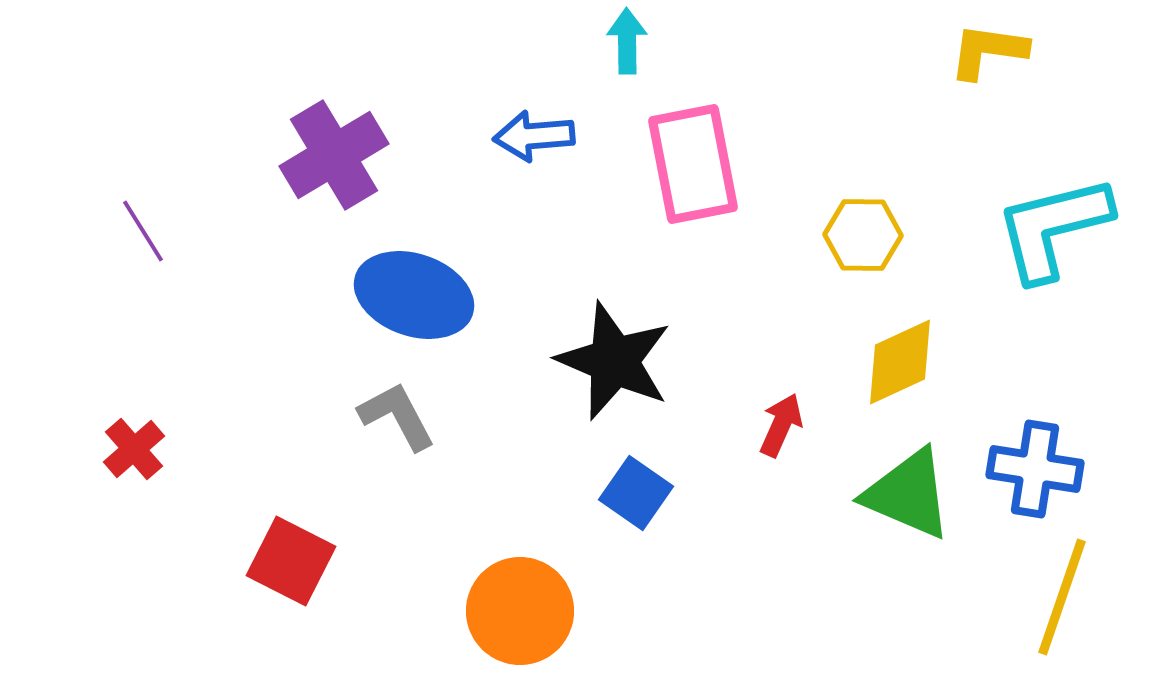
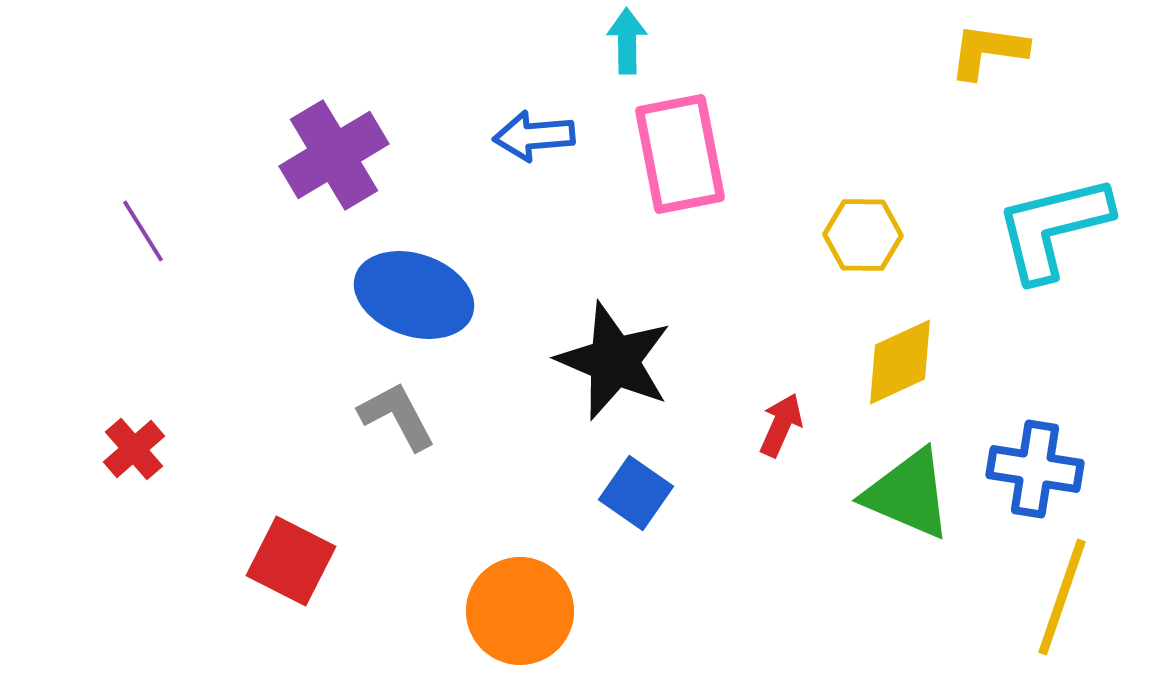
pink rectangle: moved 13 px left, 10 px up
